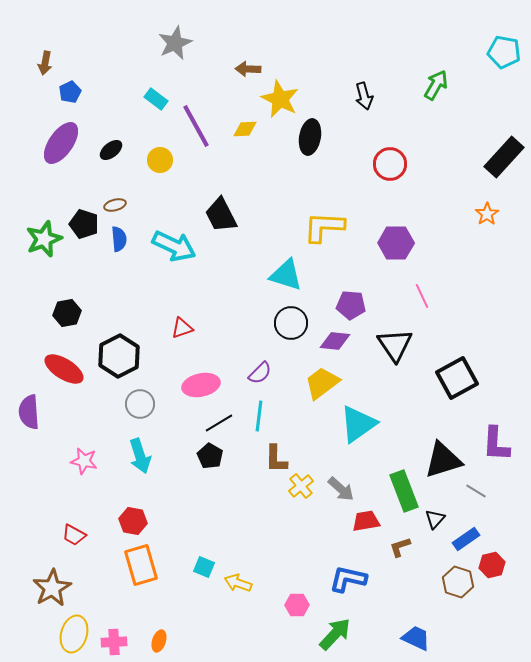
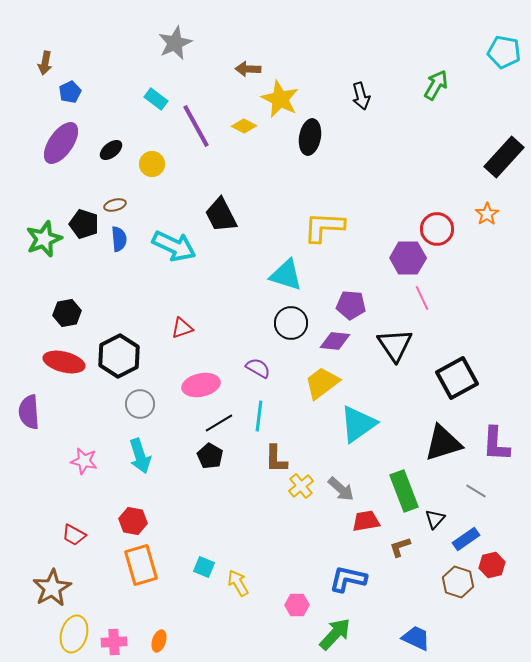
black arrow at (364, 96): moved 3 px left
yellow diamond at (245, 129): moved 1 px left, 3 px up; rotated 30 degrees clockwise
yellow circle at (160, 160): moved 8 px left, 4 px down
red circle at (390, 164): moved 47 px right, 65 px down
purple hexagon at (396, 243): moved 12 px right, 15 px down
pink line at (422, 296): moved 2 px down
red ellipse at (64, 369): moved 7 px up; rotated 18 degrees counterclockwise
purple semicircle at (260, 373): moved 2 px left, 5 px up; rotated 105 degrees counterclockwise
black triangle at (443, 460): moved 17 px up
yellow arrow at (238, 583): rotated 40 degrees clockwise
